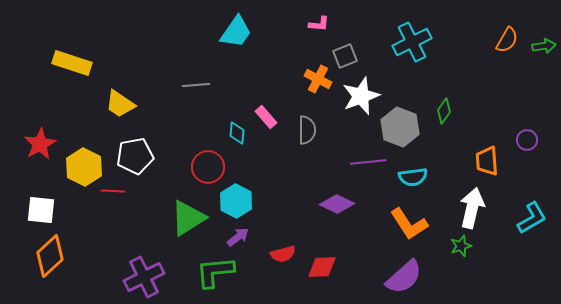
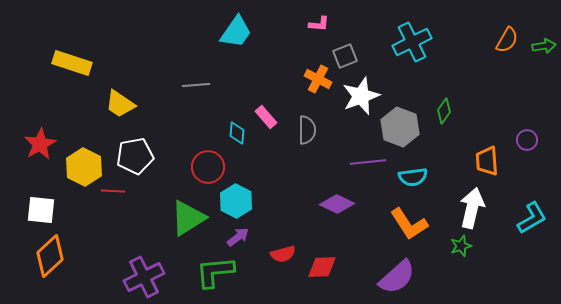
purple semicircle: moved 7 px left
